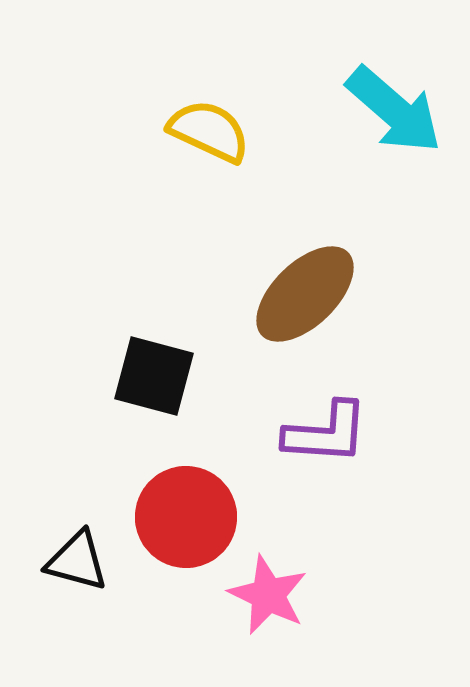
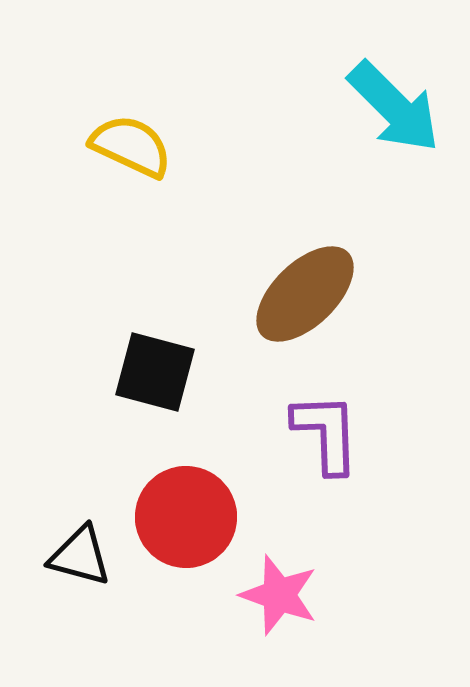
cyan arrow: moved 3 px up; rotated 4 degrees clockwise
yellow semicircle: moved 78 px left, 15 px down
black square: moved 1 px right, 4 px up
purple L-shape: rotated 96 degrees counterclockwise
black triangle: moved 3 px right, 5 px up
pink star: moved 11 px right; rotated 6 degrees counterclockwise
